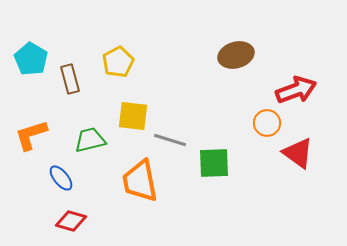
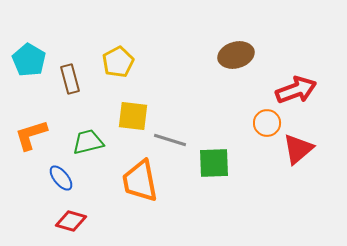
cyan pentagon: moved 2 px left, 1 px down
green trapezoid: moved 2 px left, 2 px down
red triangle: moved 4 px up; rotated 44 degrees clockwise
